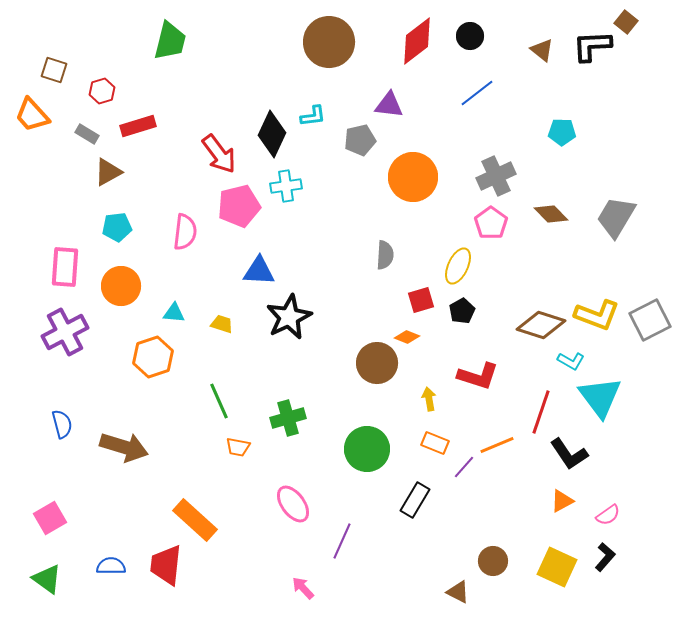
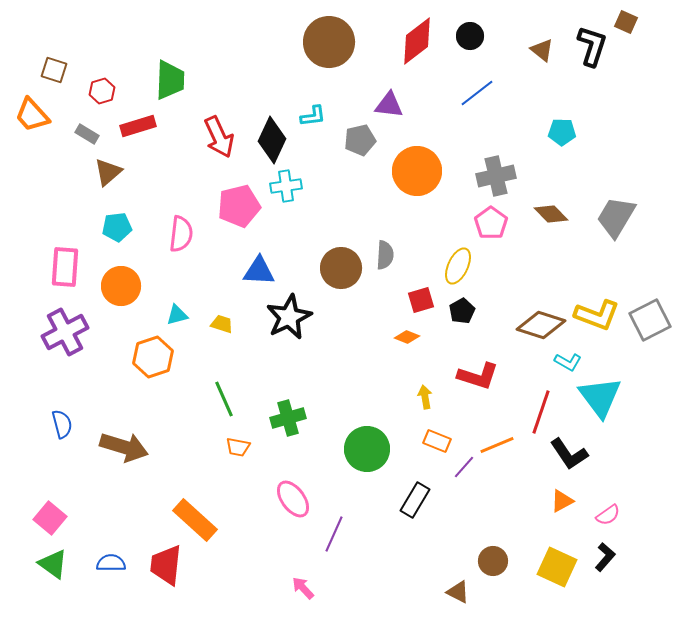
brown square at (626, 22): rotated 15 degrees counterclockwise
green trapezoid at (170, 41): moved 39 px down; rotated 12 degrees counterclockwise
black L-shape at (592, 46): rotated 111 degrees clockwise
black diamond at (272, 134): moved 6 px down
red arrow at (219, 154): moved 17 px up; rotated 12 degrees clockwise
brown triangle at (108, 172): rotated 12 degrees counterclockwise
gray cross at (496, 176): rotated 12 degrees clockwise
orange circle at (413, 177): moved 4 px right, 6 px up
pink semicircle at (185, 232): moved 4 px left, 2 px down
cyan triangle at (174, 313): moved 3 px right, 2 px down; rotated 20 degrees counterclockwise
cyan L-shape at (571, 361): moved 3 px left, 1 px down
brown circle at (377, 363): moved 36 px left, 95 px up
yellow arrow at (429, 399): moved 4 px left, 2 px up
green line at (219, 401): moved 5 px right, 2 px up
orange rectangle at (435, 443): moved 2 px right, 2 px up
pink ellipse at (293, 504): moved 5 px up
pink square at (50, 518): rotated 20 degrees counterclockwise
purple line at (342, 541): moved 8 px left, 7 px up
blue semicircle at (111, 566): moved 3 px up
green triangle at (47, 579): moved 6 px right, 15 px up
